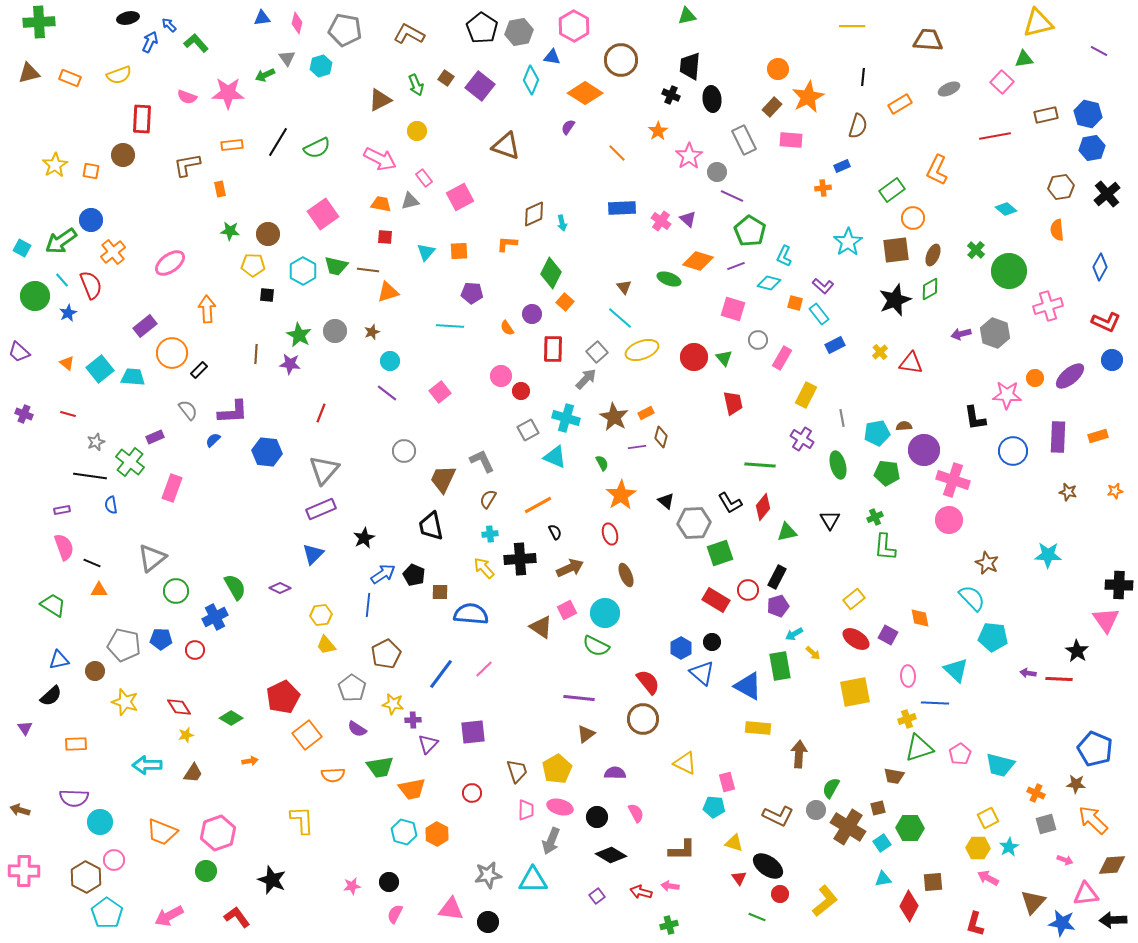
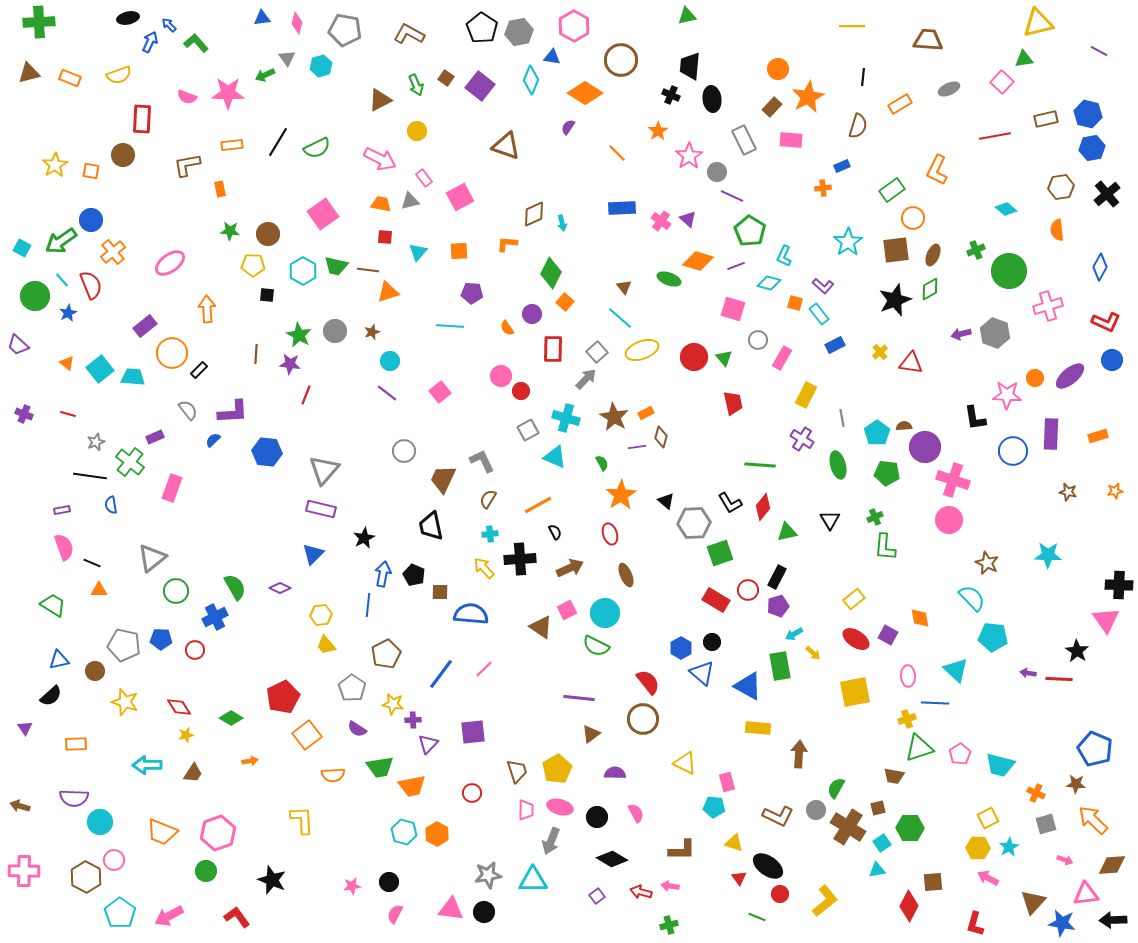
brown rectangle at (1046, 115): moved 4 px down
green cross at (976, 250): rotated 24 degrees clockwise
cyan triangle at (426, 252): moved 8 px left
purple trapezoid at (19, 352): moved 1 px left, 7 px up
red line at (321, 413): moved 15 px left, 18 px up
cyan pentagon at (877, 433): rotated 25 degrees counterclockwise
purple rectangle at (1058, 437): moved 7 px left, 3 px up
purple circle at (924, 450): moved 1 px right, 3 px up
purple rectangle at (321, 509): rotated 36 degrees clockwise
blue arrow at (383, 574): rotated 45 degrees counterclockwise
brown triangle at (586, 734): moved 5 px right
green semicircle at (831, 788): moved 5 px right
orange trapezoid at (412, 789): moved 3 px up
brown arrow at (20, 810): moved 4 px up
black diamond at (611, 855): moved 1 px right, 4 px down
cyan triangle at (883, 879): moved 6 px left, 9 px up
cyan pentagon at (107, 913): moved 13 px right
black circle at (488, 922): moved 4 px left, 10 px up
